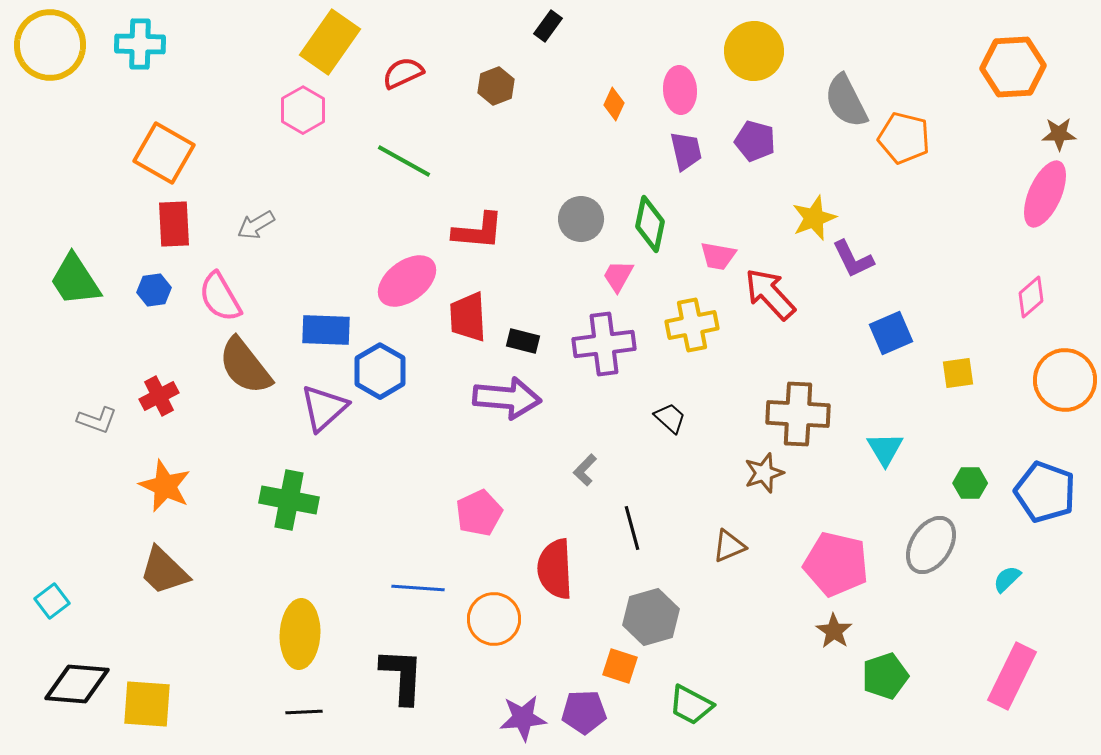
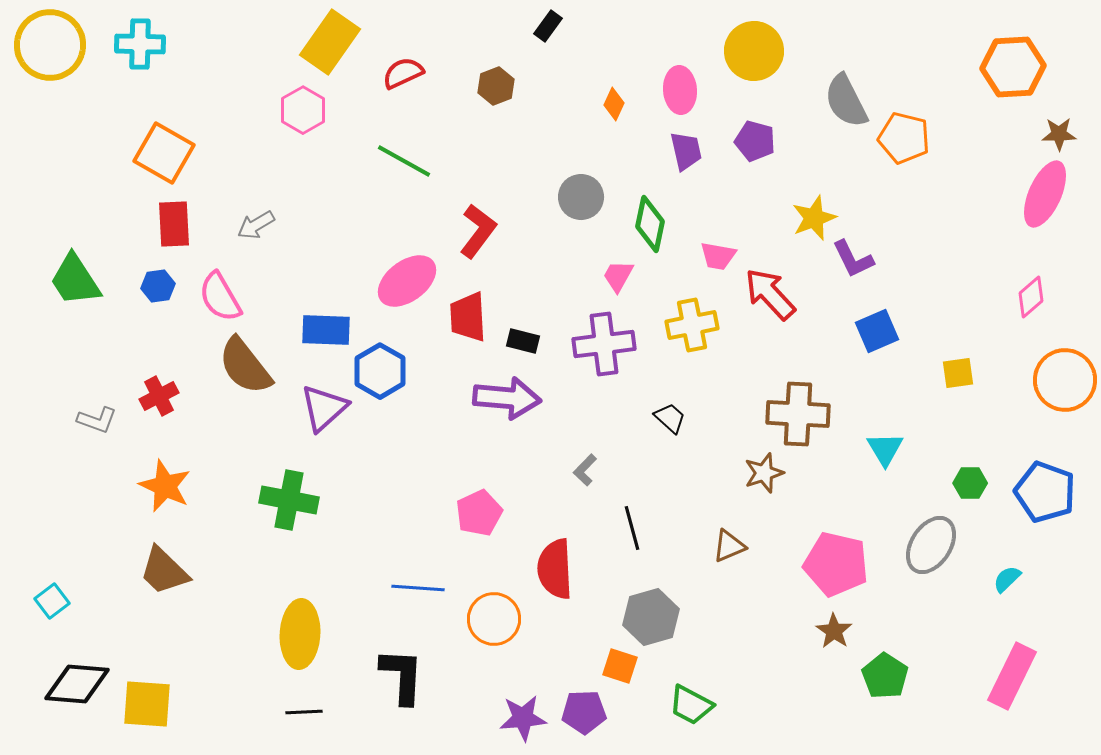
gray circle at (581, 219): moved 22 px up
red L-shape at (478, 231): rotated 58 degrees counterclockwise
blue hexagon at (154, 290): moved 4 px right, 4 px up
blue square at (891, 333): moved 14 px left, 2 px up
green pentagon at (885, 676): rotated 21 degrees counterclockwise
